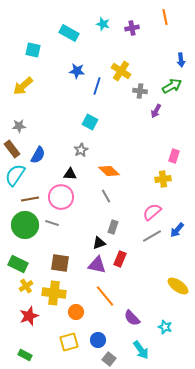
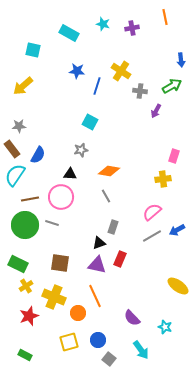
gray star at (81, 150): rotated 16 degrees clockwise
orange diamond at (109, 171): rotated 35 degrees counterclockwise
blue arrow at (177, 230): rotated 21 degrees clockwise
yellow cross at (54, 293): moved 4 px down; rotated 15 degrees clockwise
orange line at (105, 296): moved 10 px left; rotated 15 degrees clockwise
orange circle at (76, 312): moved 2 px right, 1 px down
